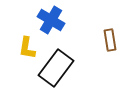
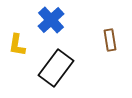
blue cross: rotated 16 degrees clockwise
yellow L-shape: moved 10 px left, 3 px up
